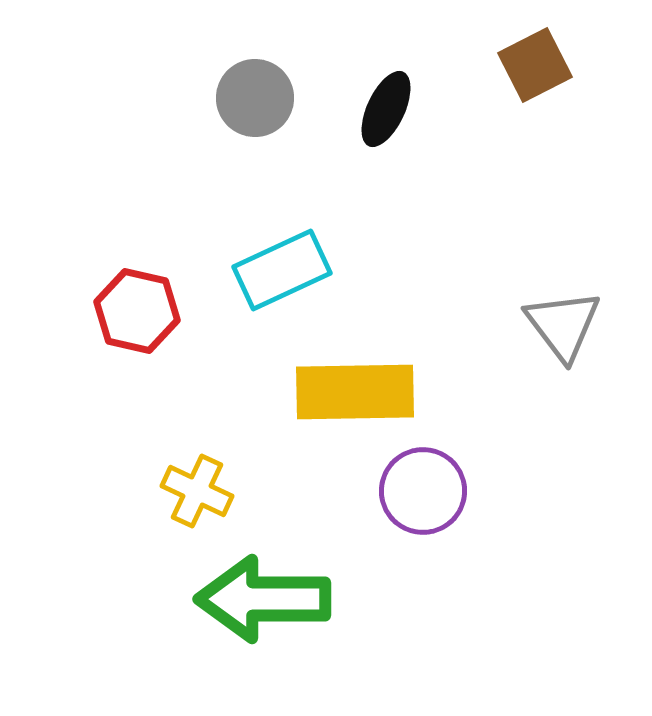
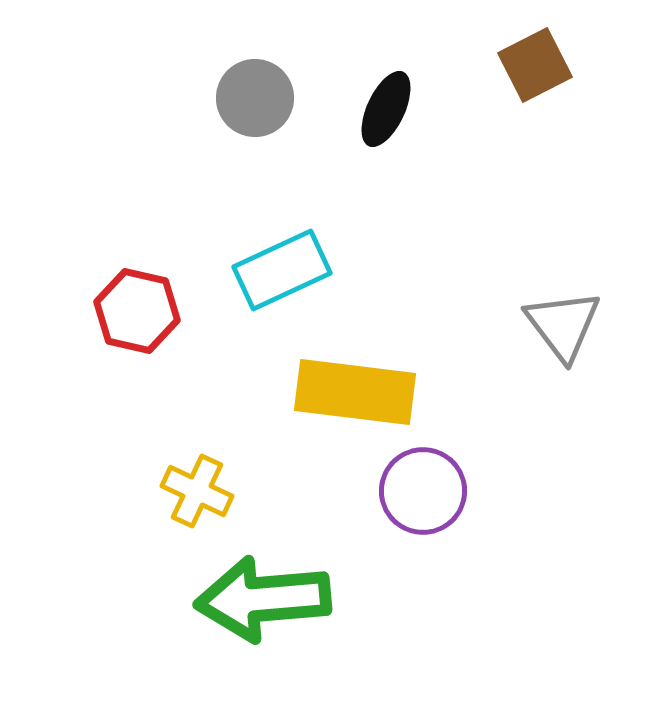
yellow rectangle: rotated 8 degrees clockwise
green arrow: rotated 5 degrees counterclockwise
